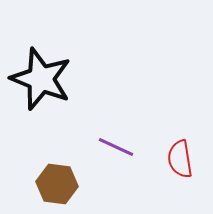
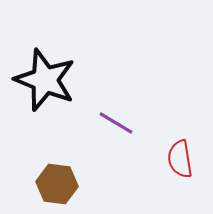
black star: moved 4 px right, 1 px down
purple line: moved 24 px up; rotated 6 degrees clockwise
